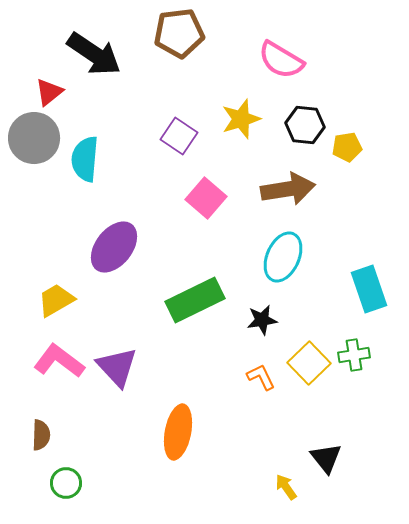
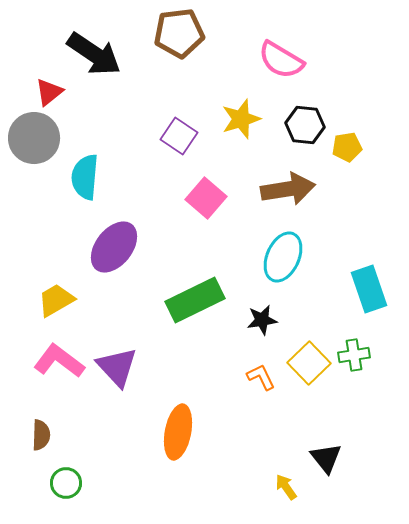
cyan semicircle: moved 18 px down
